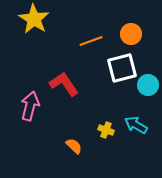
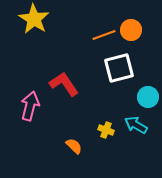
orange circle: moved 4 px up
orange line: moved 13 px right, 6 px up
white square: moved 3 px left
cyan circle: moved 12 px down
